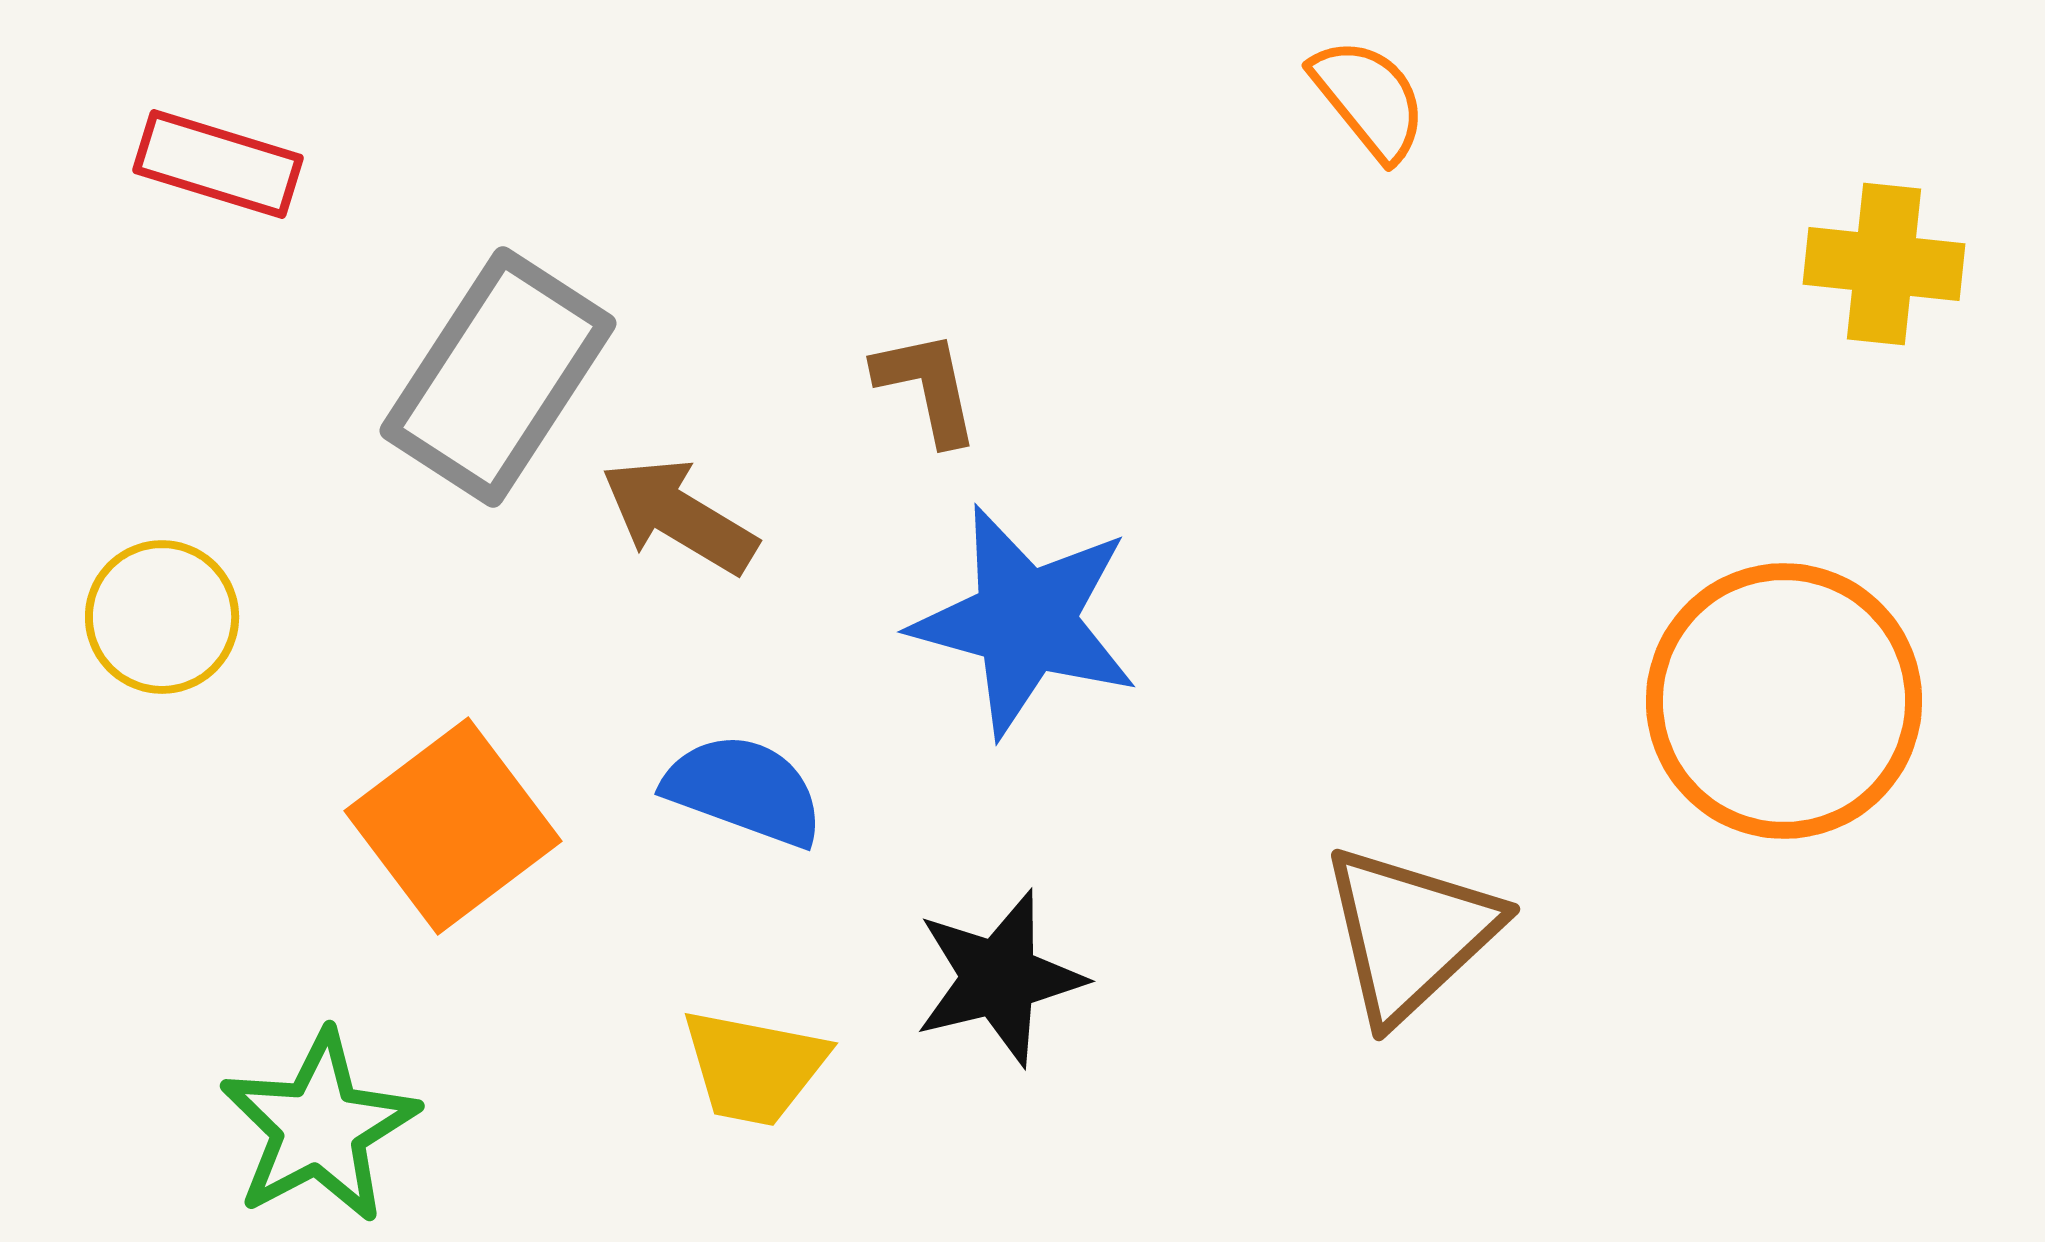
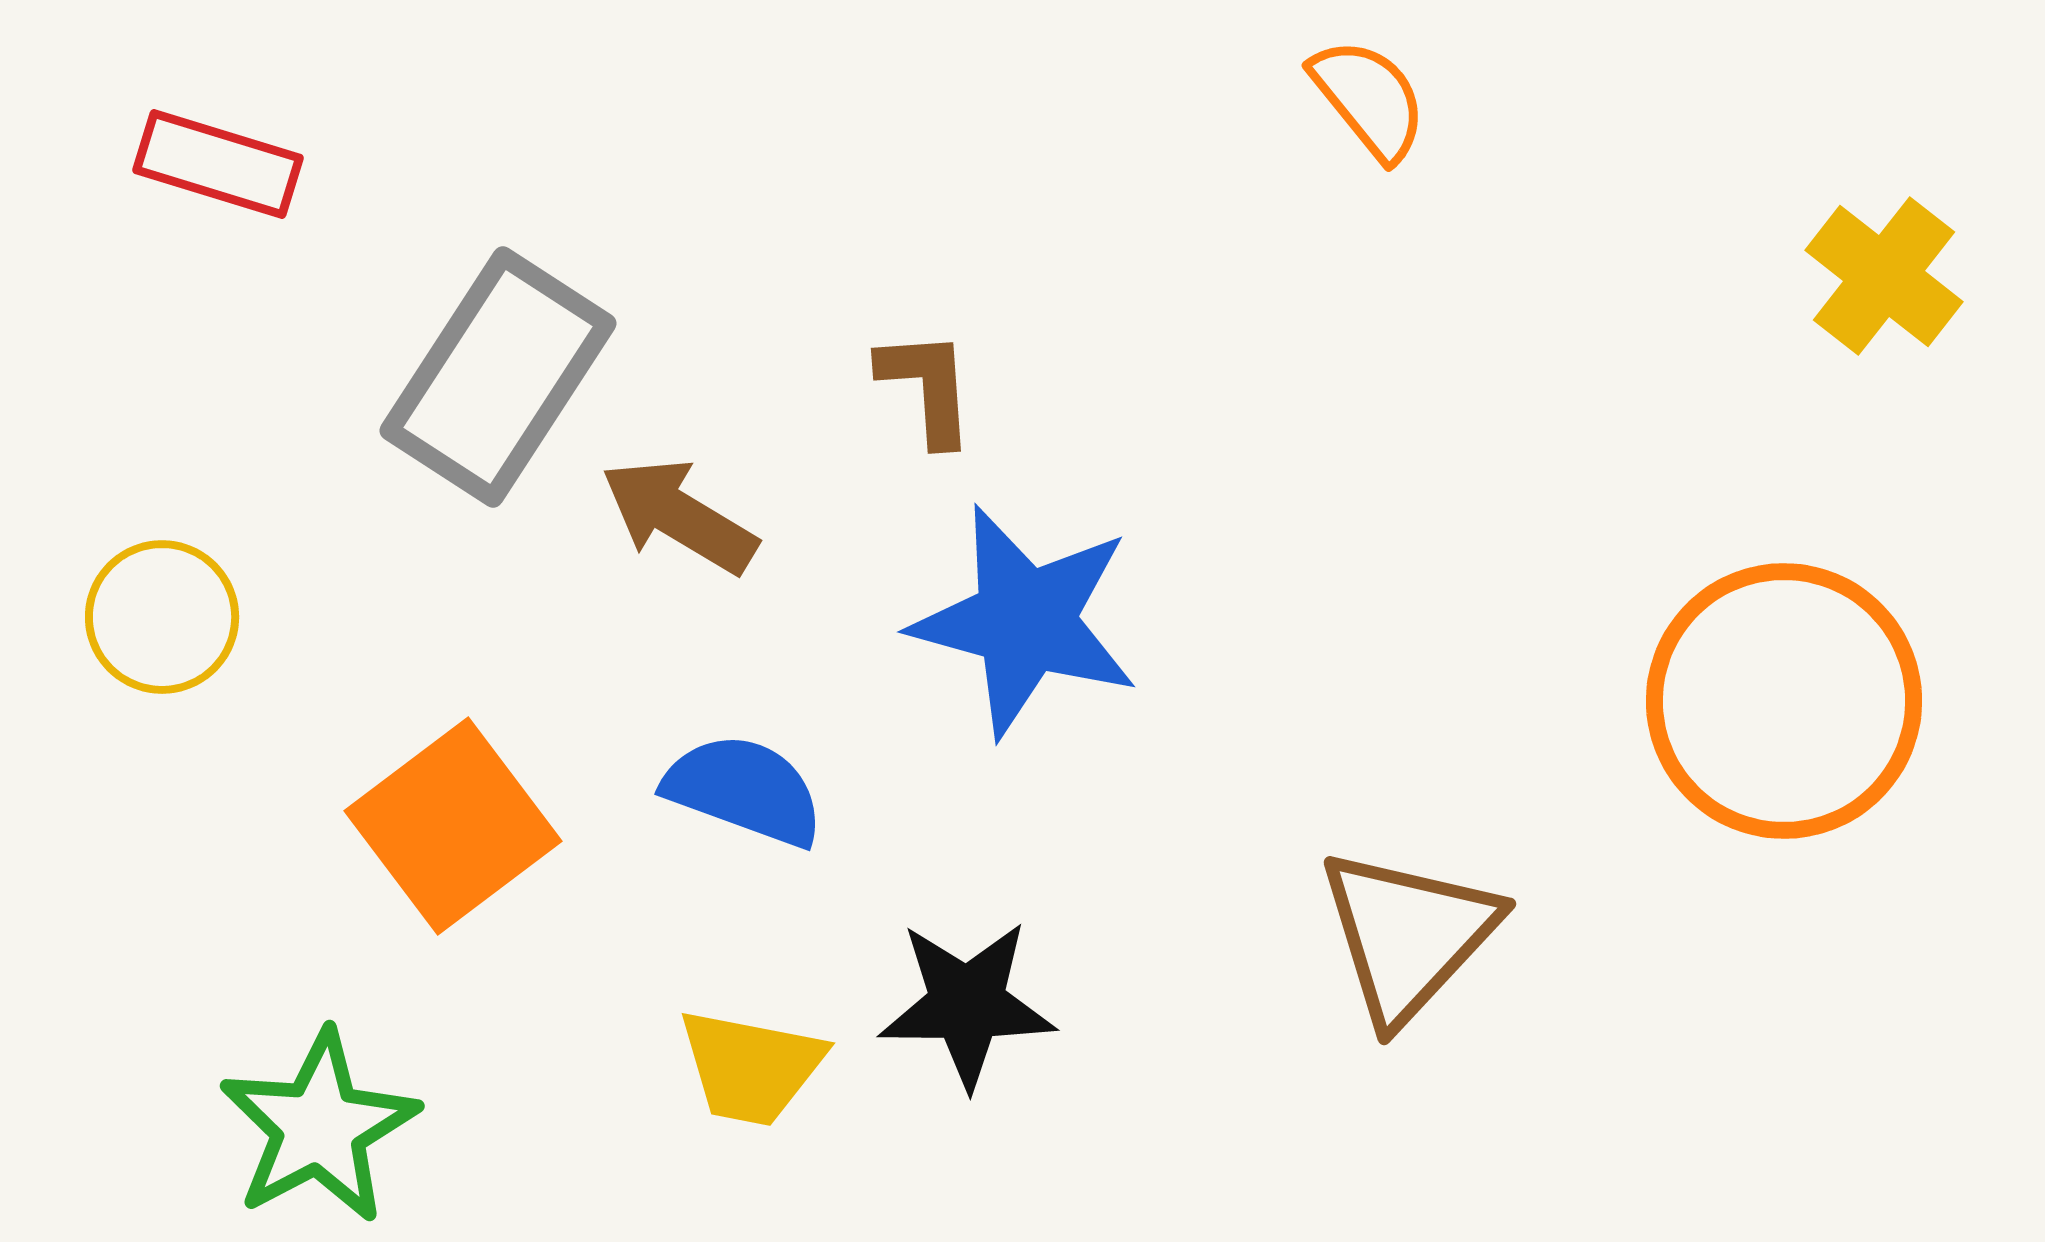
yellow cross: moved 12 px down; rotated 32 degrees clockwise
brown L-shape: rotated 8 degrees clockwise
brown triangle: moved 2 px left, 2 px down; rotated 4 degrees counterclockwise
black star: moved 32 px left, 26 px down; rotated 14 degrees clockwise
yellow trapezoid: moved 3 px left
